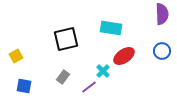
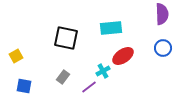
cyan rectangle: rotated 15 degrees counterclockwise
black square: moved 1 px up; rotated 25 degrees clockwise
blue circle: moved 1 px right, 3 px up
red ellipse: moved 1 px left
cyan cross: rotated 16 degrees clockwise
